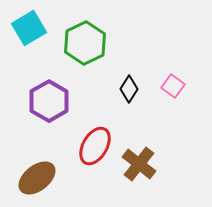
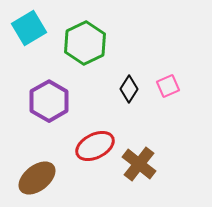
pink square: moved 5 px left; rotated 30 degrees clockwise
red ellipse: rotated 33 degrees clockwise
